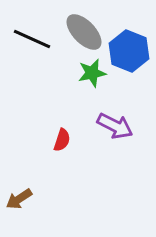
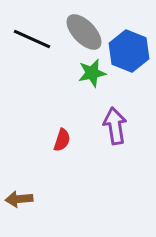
purple arrow: rotated 126 degrees counterclockwise
brown arrow: rotated 28 degrees clockwise
